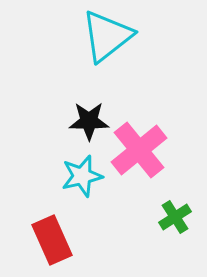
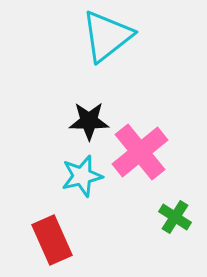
pink cross: moved 1 px right, 2 px down
green cross: rotated 24 degrees counterclockwise
